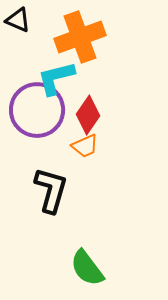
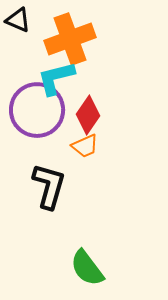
orange cross: moved 10 px left, 2 px down
black L-shape: moved 2 px left, 4 px up
